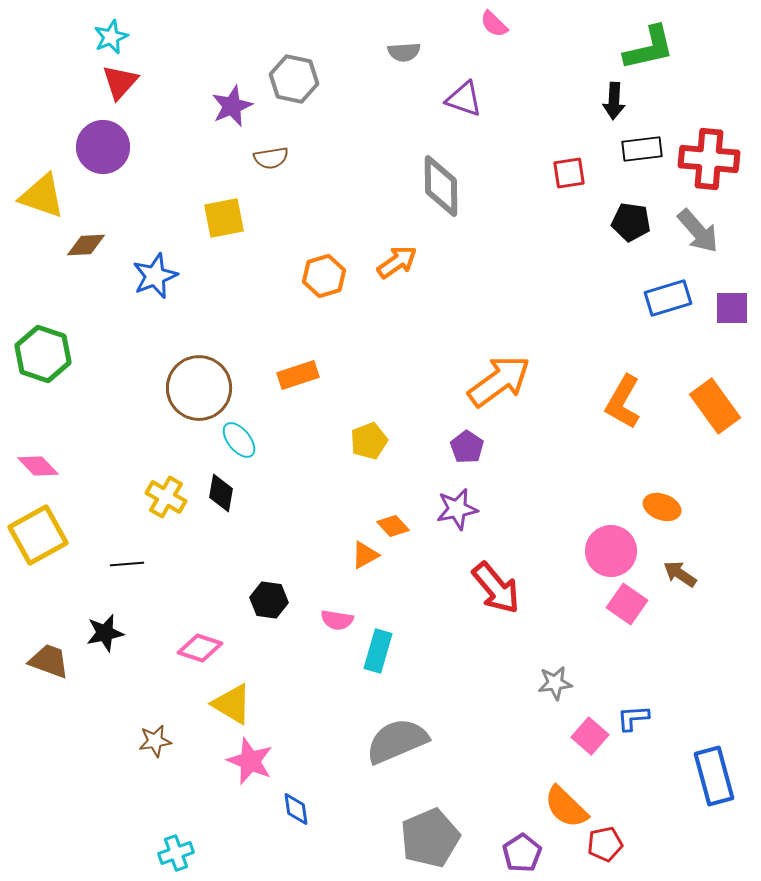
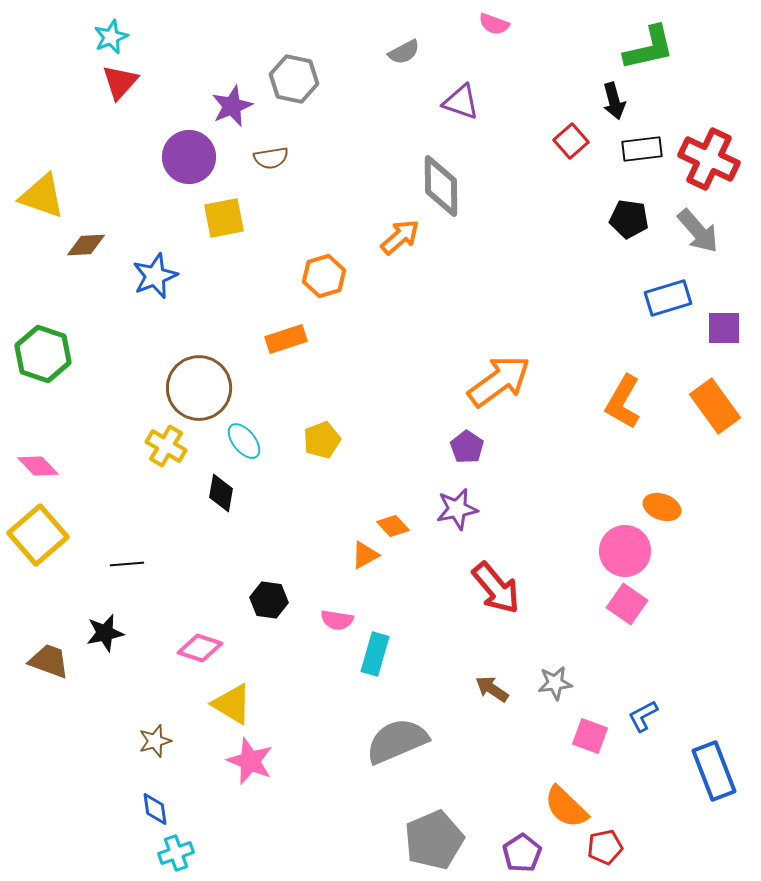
pink semicircle at (494, 24): rotated 24 degrees counterclockwise
gray semicircle at (404, 52): rotated 24 degrees counterclockwise
purple triangle at (464, 99): moved 3 px left, 3 px down
black arrow at (614, 101): rotated 18 degrees counterclockwise
purple circle at (103, 147): moved 86 px right, 10 px down
red cross at (709, 159): rotated 20 degrees clockwise
red square at (569, 173): moved 2 px right, 32 px up; rotated 32 degrees counterclockwise
black pentagon at (631, 222): moved 2 px left, 3 px up
orange arrow at (397, 262): moved 3 px right, 25 px up; rotated 6 degrees counterclockwise
purple square at (732, 308): moved 8 px left, 20 px down
orange rectangle at (298, 375): moved 12 px left, 36 px up
cyan ellipse at (239, 440): moved 5 px right, 1 px down
yellow pentagon at (369, 441): moved 47 px left, 1 px up
yellow cross at (166, 497): moved 51 px up
yellow square at (38, 535): rotated 12 degrees counterclockwise
pink circle at (611, 551): moved 14 px right
brown arrow at (680, 574): moved 188 px left, 115 px down
cyan rectangle at (378, 651): moved 3 px left, 3 px down
blue L-shape at (633, 718): moved 10 px right, 2 px up; rotated 24 degrees counterclockwise
pink square at (590, 736): rotated 21 degrees counterclockwise
brown star at (155, 741): rotated 8 degrees counterclockwise
blue rectangle at (714, 776): moved 5 px up; rotated 6 degrees counterclockwise
blue diamond at (296, 809): moved 141 px left
gray pentagon at (430, 838): moved 4 px right, 2 px down
red pentagon at (605, 844): moved 3 px down
